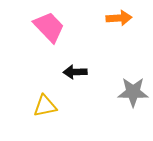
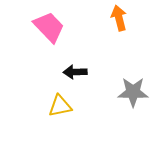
orange arrow: rotated 100 degrees counterclockwise
yellow triangle: moved 15 px right
